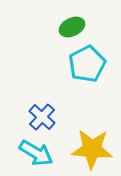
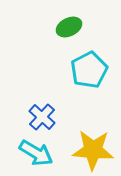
green ellipse: moved 3 px left
cyan pentagon: moved 2 px right, 6 px down
yellow star: moved 1 px right, 1 px down
